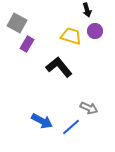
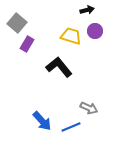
black arrow: rotated 88 degrees counterclockwise
gray square: rotated 12 degrees clockwise
blue arrow: rotated 20 degrees clockwise
blue line: rotated 18 degrees clockwise
